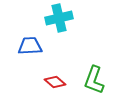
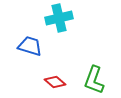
blue trapezoid: rotated 20 degrees clockwise
